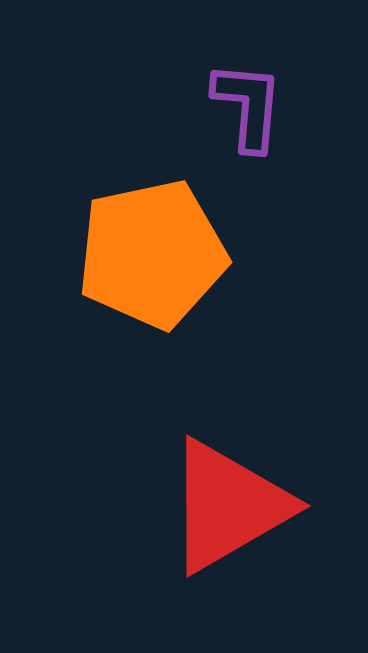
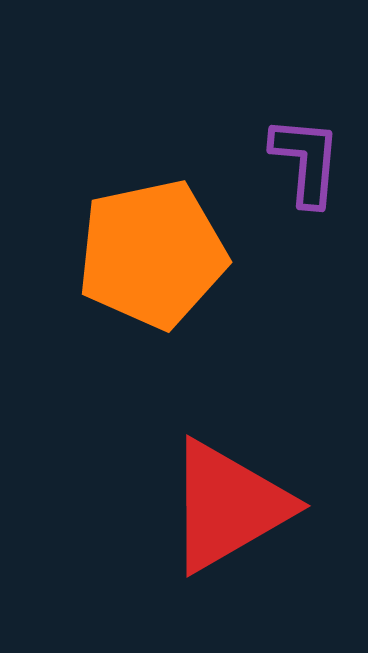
purple L-shape: moved 58 px right, 55 px down
